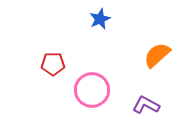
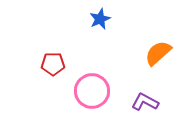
orange semicircle: moved 1 px right, 2 px up
pink circle: moved 1 px down
purple L-shape: moved 1 px left, 3 px up
